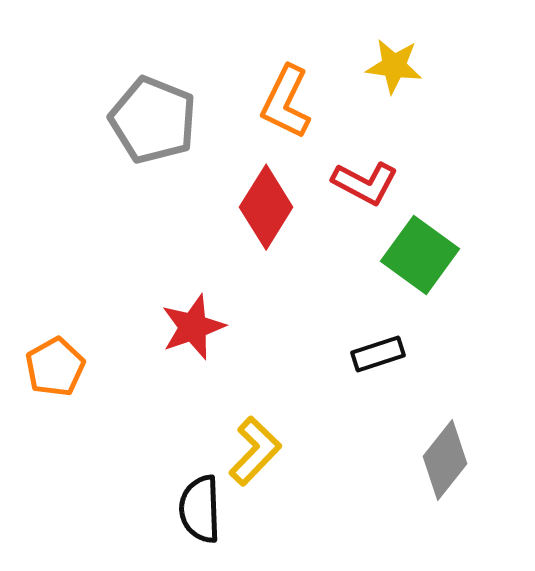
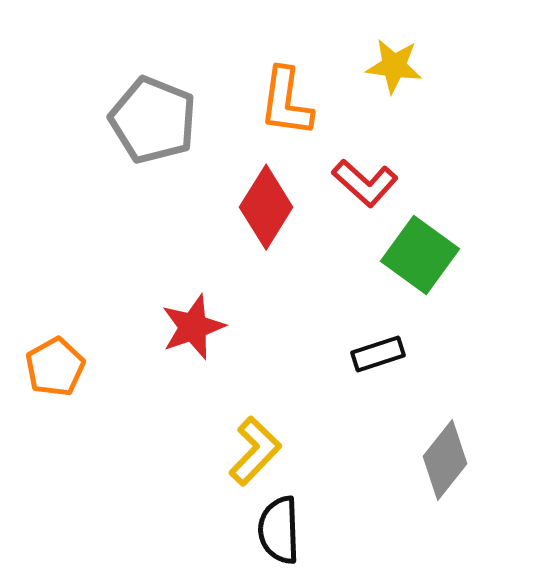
orange L-shape: rotated 18 degrees counterclockwise
red L-shape: rotated 14 degrees clockwise
black semicircle: moved 79 px right, 21 px down
